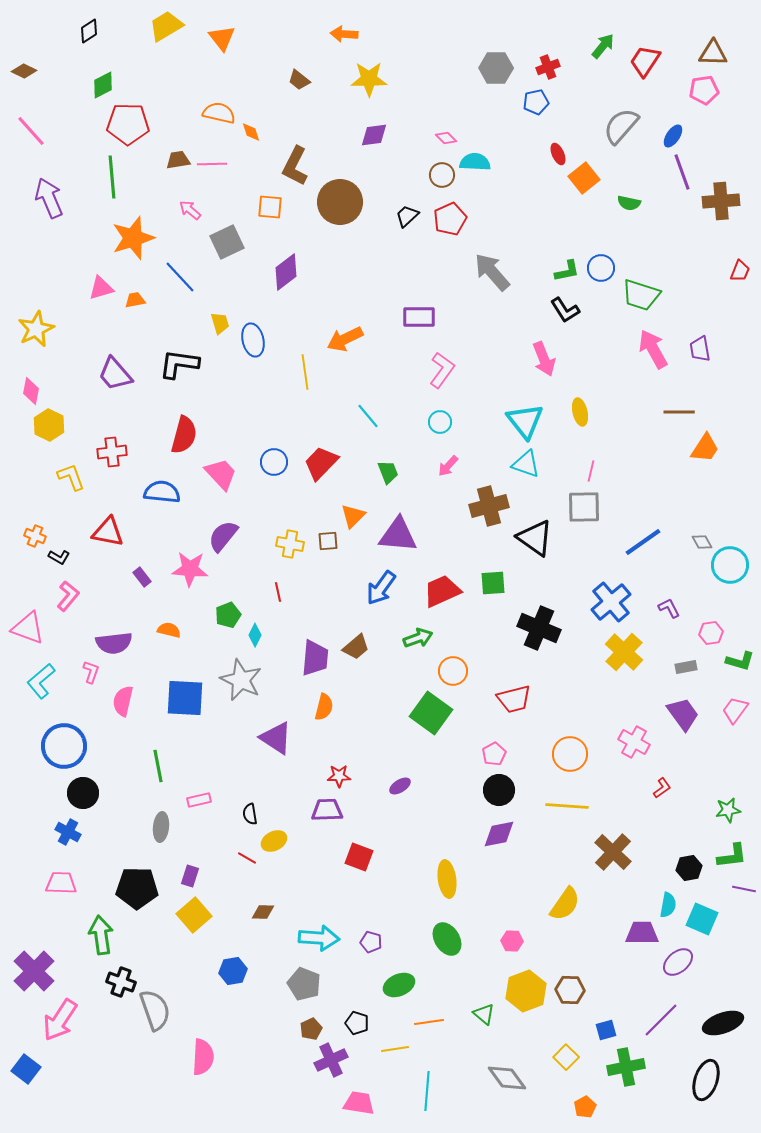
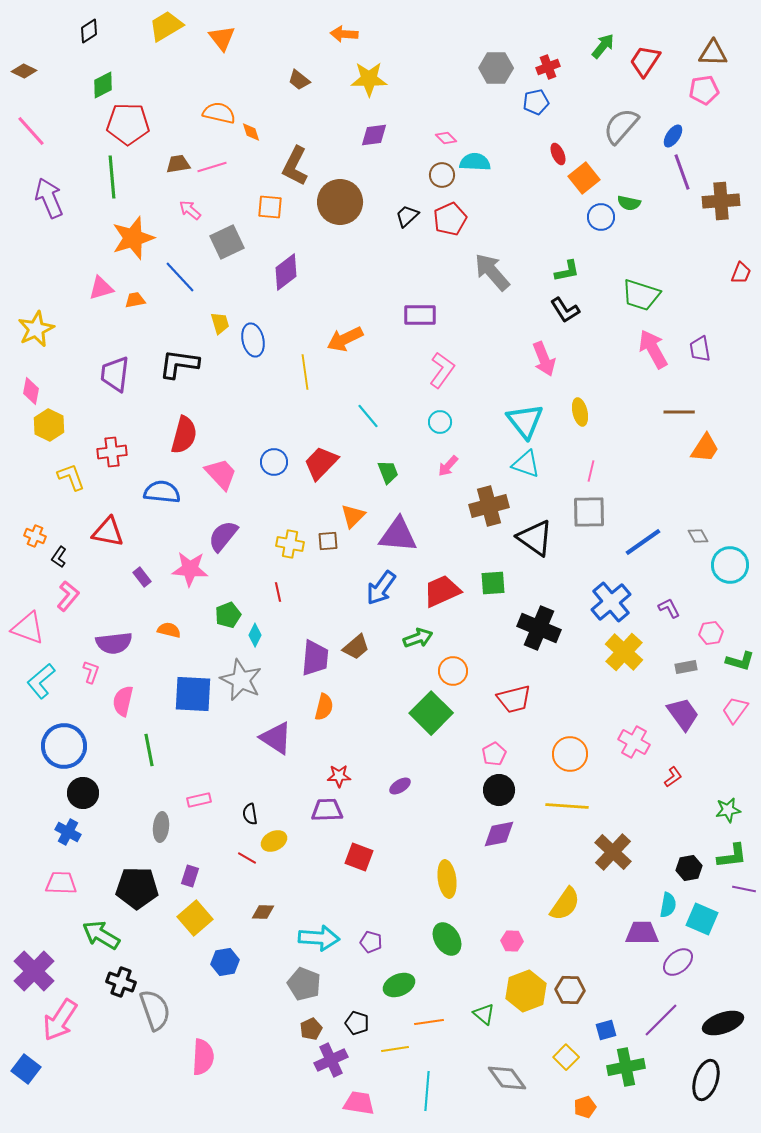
brown trapezoid at (178, 160): moved 4 px down
pink line at (212, 164): moved 3 px down; rotated 16 degrees counterclockwise
blue circle at (601, 268): moved 51 px up
red trapezoid at (740, 271): moved 1 px right, 2 px down
purple rectangle at (419, 317): moved 1 px right, 2 px up
purple trapezoid at (115, 374): rotated 48 degrees clockwise
gray square at (584, 507): moved 5 px right, 5 px down
gray diamond at (702, 542): moved 4 px left, 6 px up
black L-shape at (59, 557): rotated 95 degrees clockwise
blue square at (185, 698): moved 8 px right, 4 px up
green square at (431, 713): rotated 9 degrees clockwise
green line at (158, 766): moved 9 px left, 16 px up
red L-shape at (662, 788): moved 11 px right, 11 px up
yellow square at (194, 915): moved 1 px right, 3 px down
green arrow at (101, 935): rotated 51 degrees counterclockwise
blue hexagon at (233, 971): moved 8 px left, 9 px up
orange pentagon at (585, 1107): rotated 10 degrees clockwise
